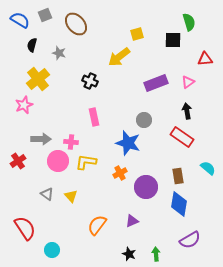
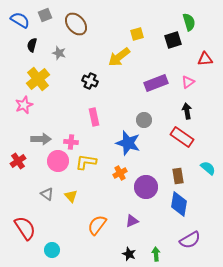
black square: rotated 18 degrees counterclockwise
